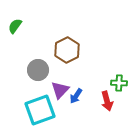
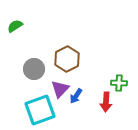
green semicircle: rotated 21 degrees clockwise
brown hexagon: moved 9 px down
gray circle: moved 4 px left, 1 px up
purple triangle: moved 1 px up
red arrow: moved 1 px left, 1 px down; rotated 18 degrees clockwise
